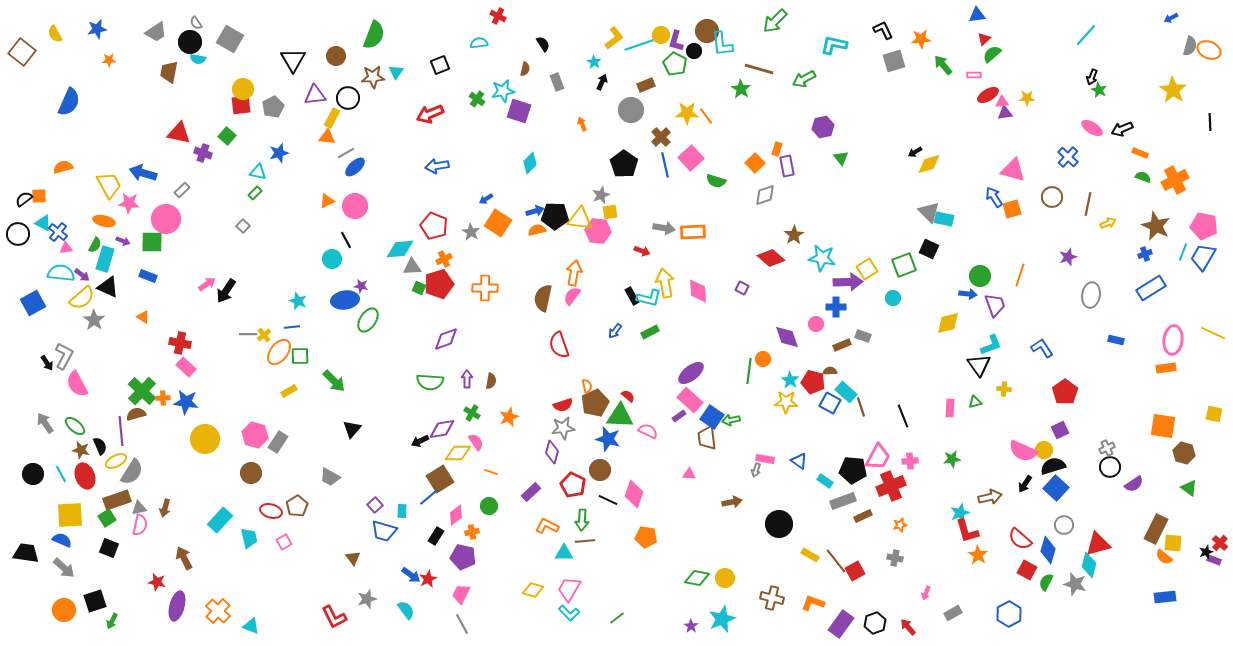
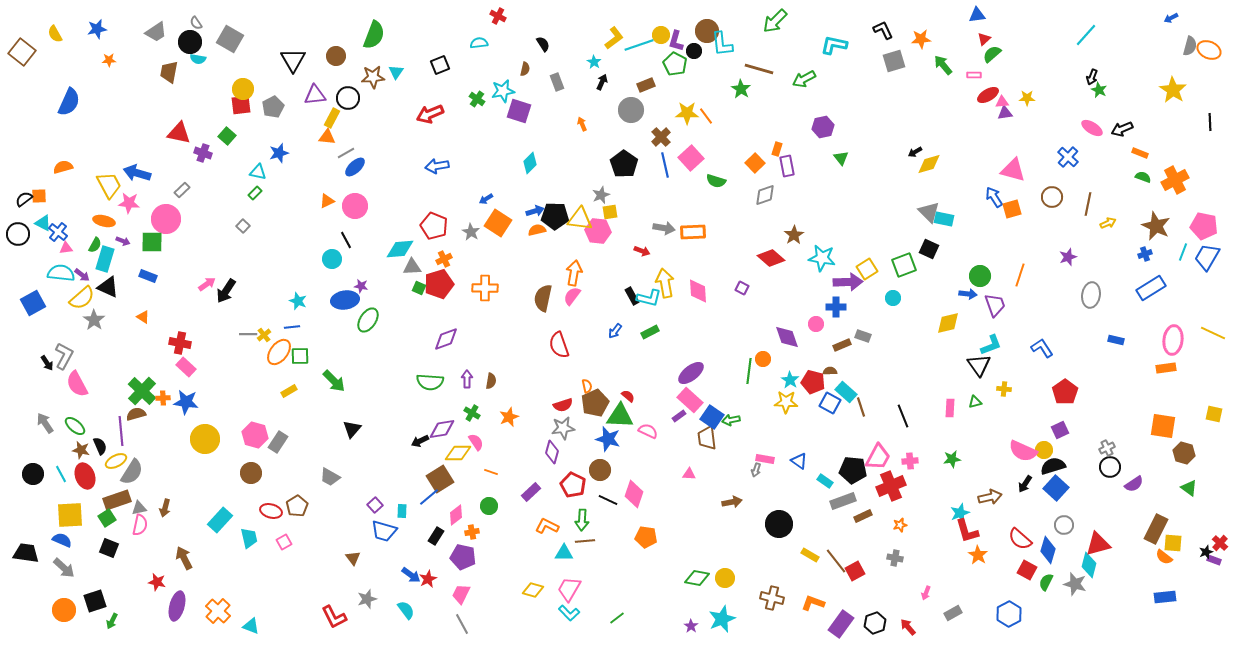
blue arrow at (143, 173): moved 6 px left
blue trapezoid at (1203, 257): moved 4 px right
